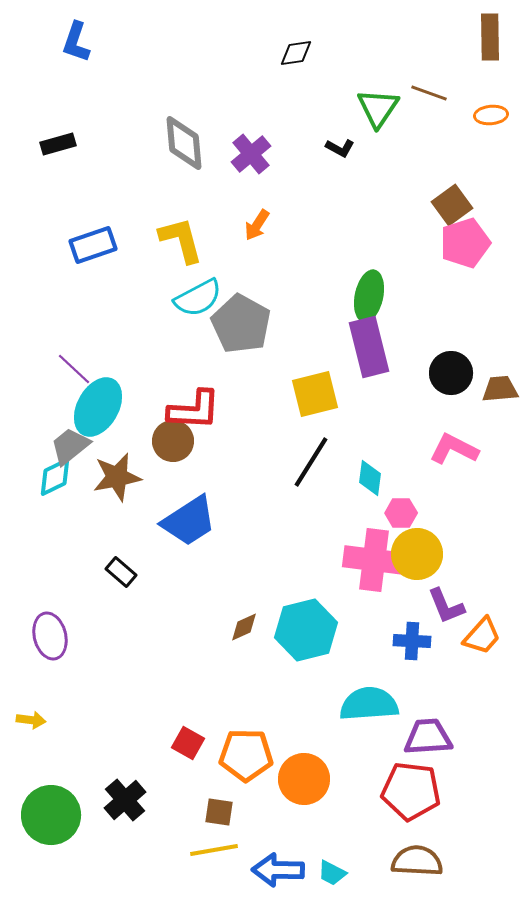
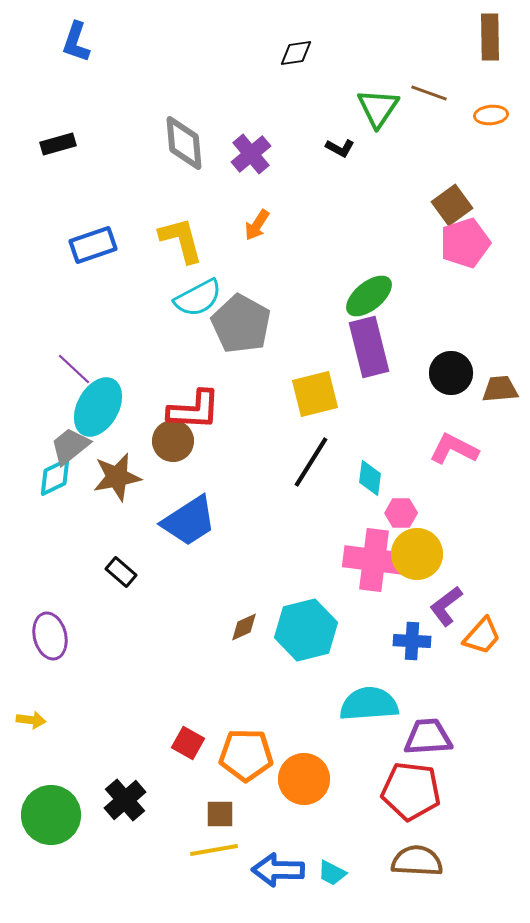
green ellipse at (369, 296): rotated 39 degrees clockwise
purple L-shape at (446, 606): rotated 75 degrees clockwise
brown square at (219, 812): moved 1 px right, 2 px down; rotated 8 degrees counterclockwise
